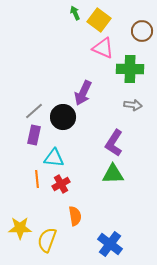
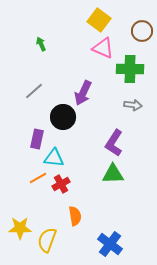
green arrow: moved 34 px left, 31 px down
gray line: moved 20 px up
purple rectangle: moved 3 px right, 4 px down
orange line: moved 1 px right, 1 px up; rotated 66 degrees clockwise
